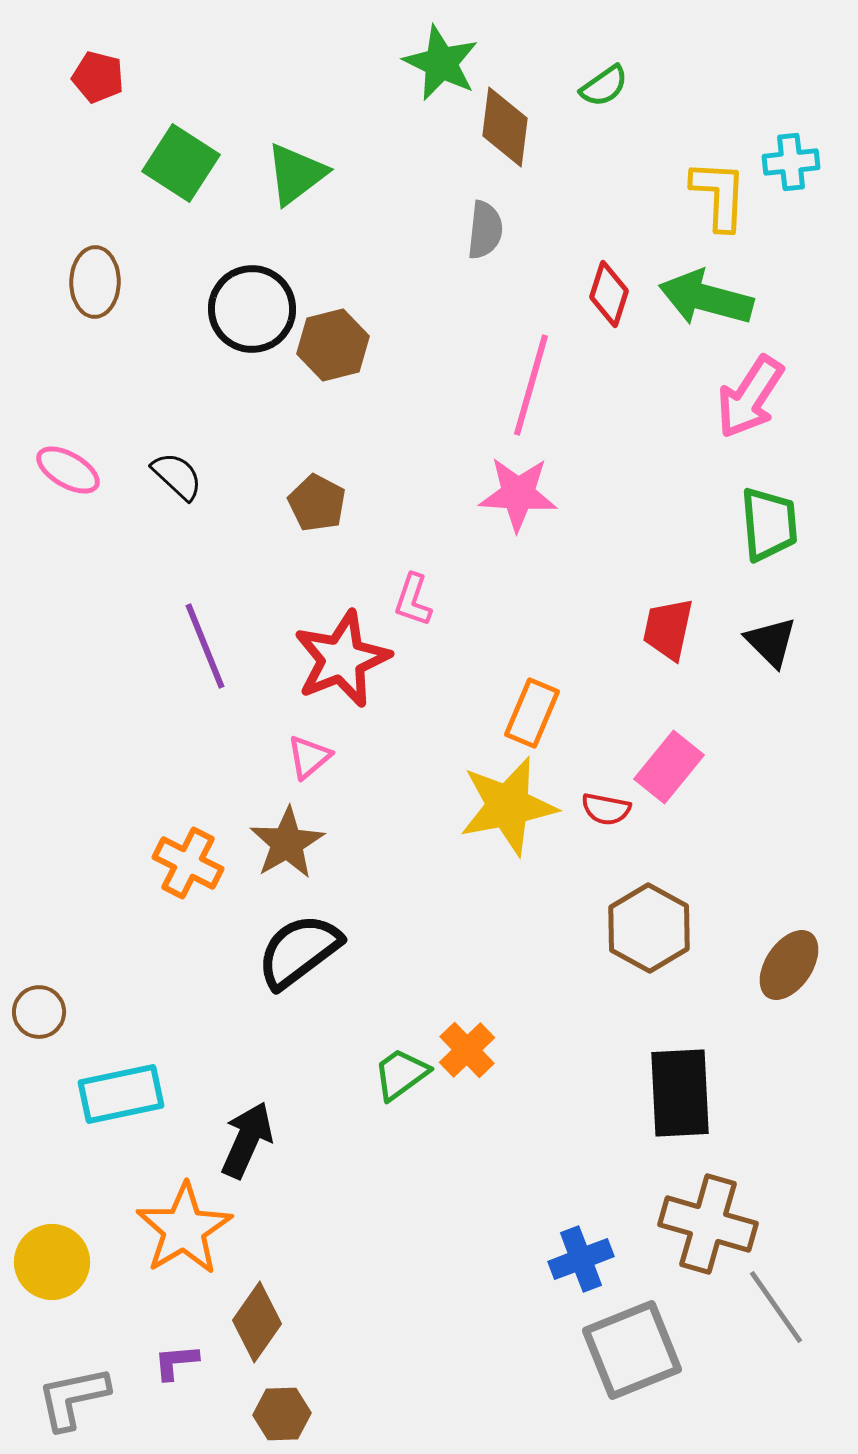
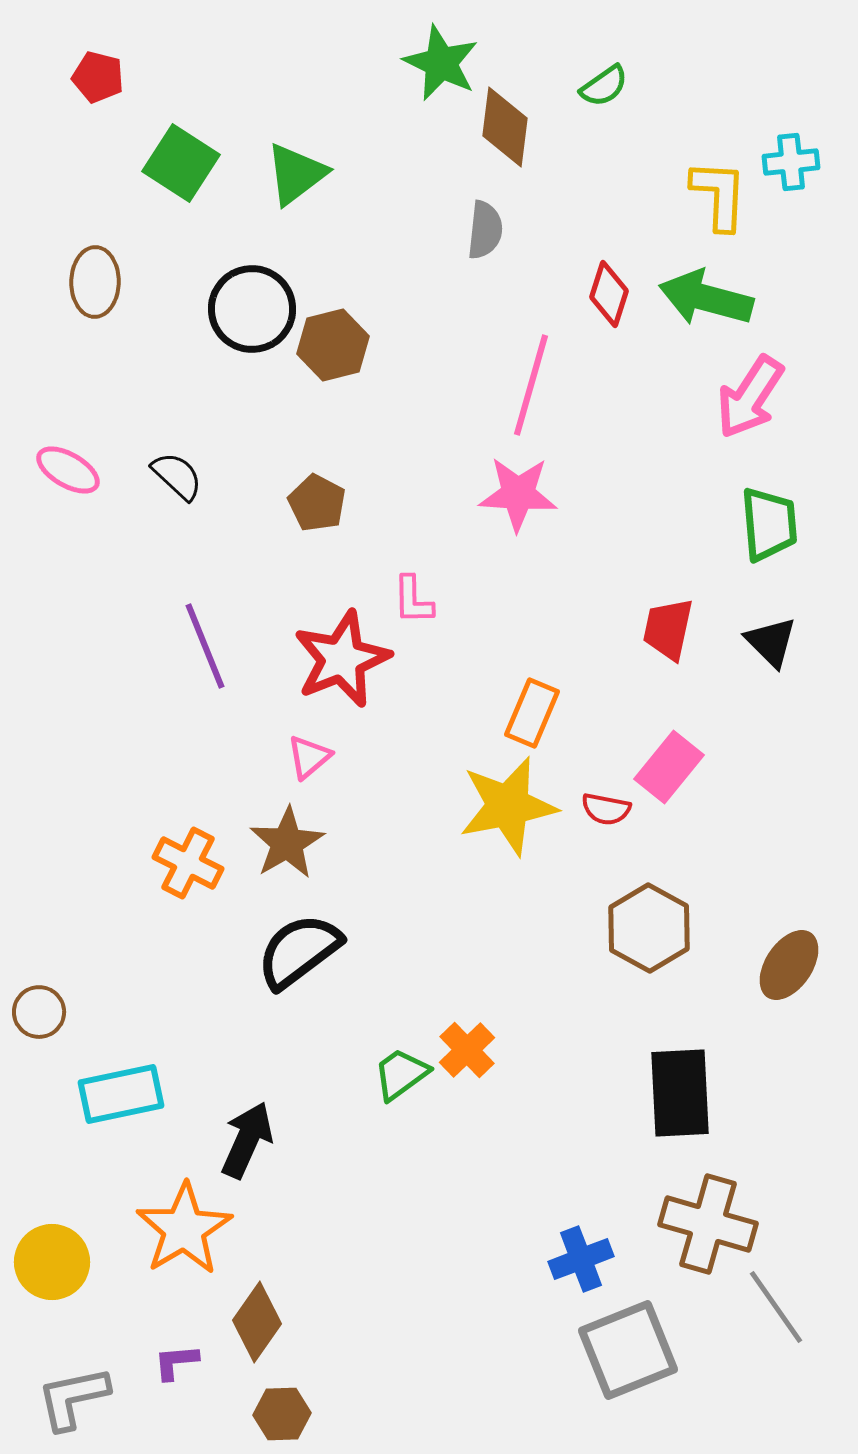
pink L-shape at (413, 600): rotated 20 degrees counterclockwise
gray square at (632, 1350): moved 4 px left
